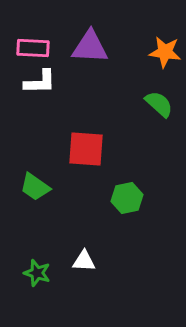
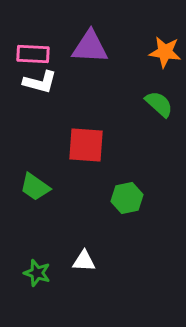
pink rectangle: moved 6 px down
white L-shape: rotated 16 degrees clockwise
red square: moved 4 px up
